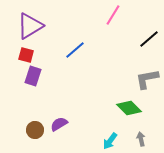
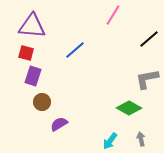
purple triangle: moved 2 px right; rotated 36 degrees clockwise
red square: moved 2 px up
green diamond: rotated 15 degrees counterclockwise
brown circle: moved 7 px right, 28 px up
